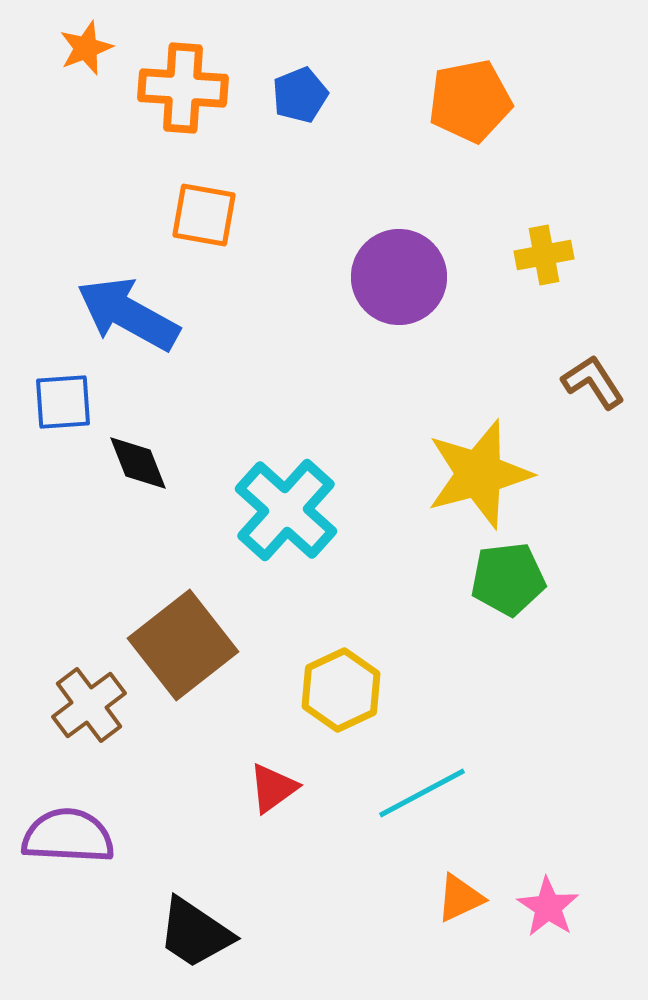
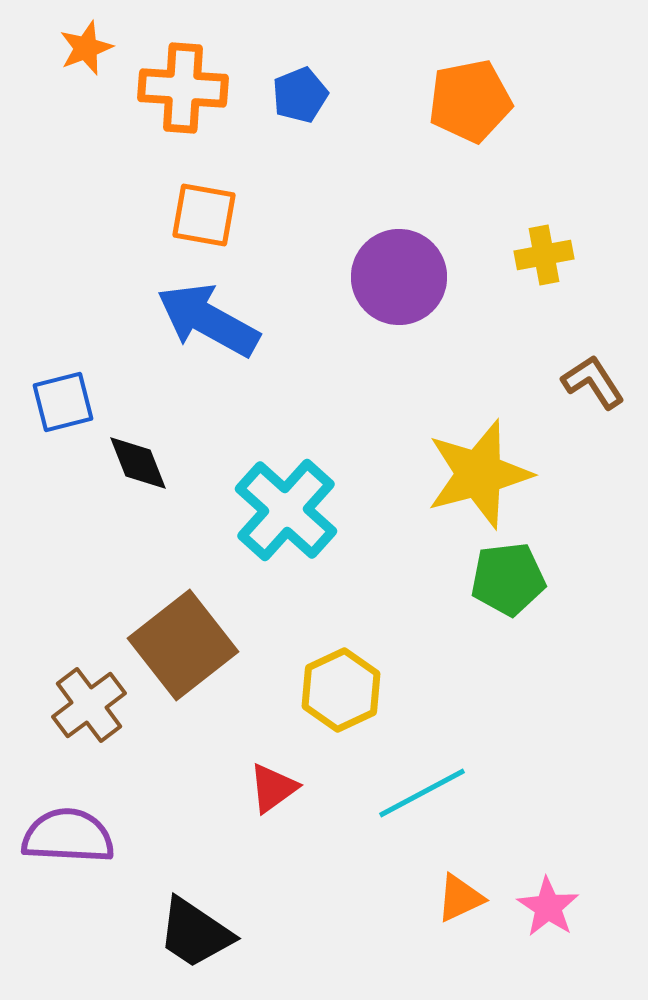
blue arrow: moved 80 px right, 6 px down
blue square: rotated 10 degrees counterclockwise
